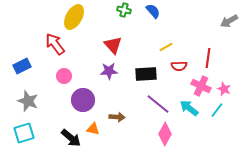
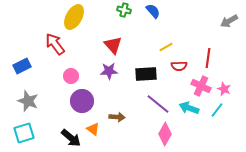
pink circle: moved 7 px right
purple circle: moved 1 px left, 1 px down
cyan arrow: rotated 18 degrees counterclockwise
orange triangle: rotated 24 degrees clockwise
